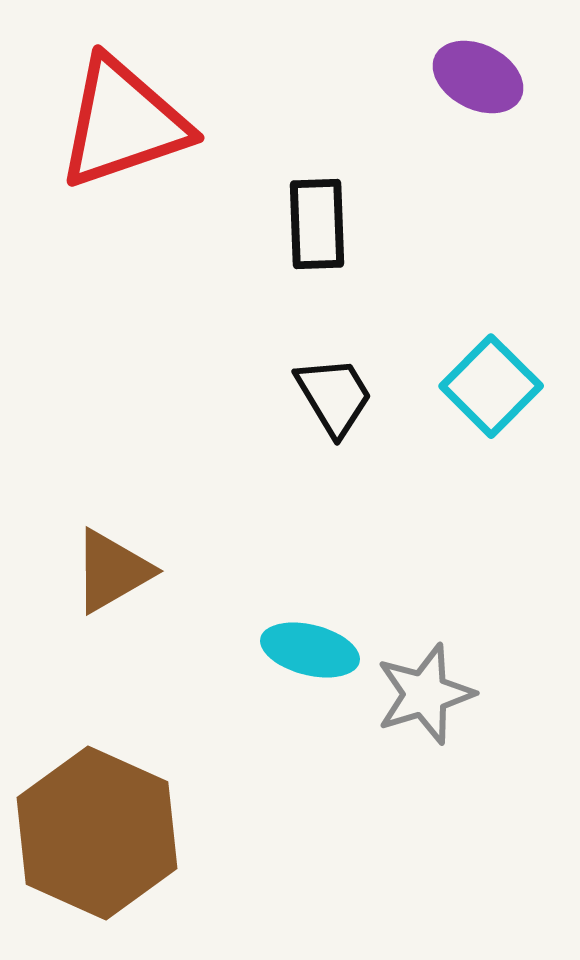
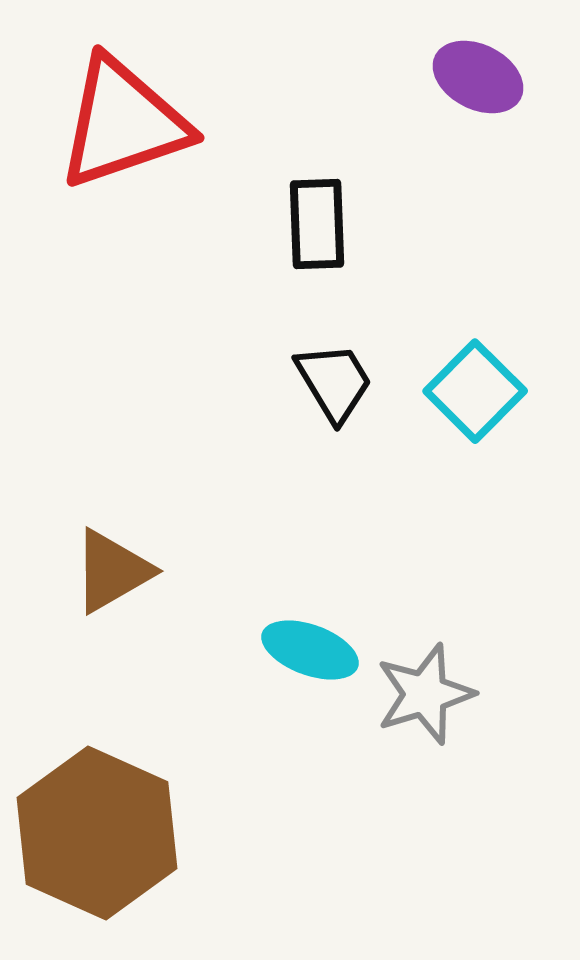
cyan square: moved 16 px left, 5 px down
black trapezoid: moved 14 px up
cyan ellipse: rotated 6 degrees clockwise
